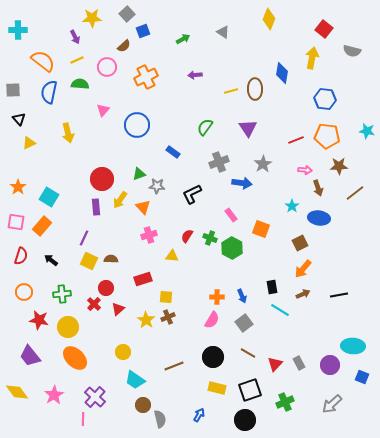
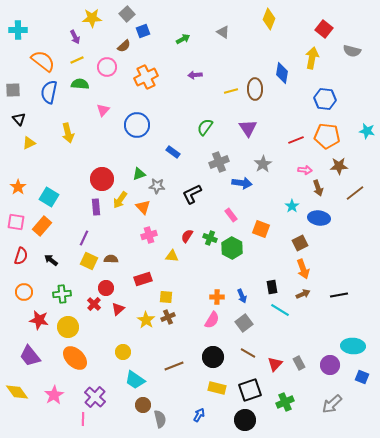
orange arrow at (303, 269): rotated 60 degrees counterclockwise
